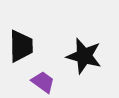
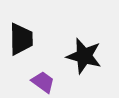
black trapezoid: moved 7 px up
